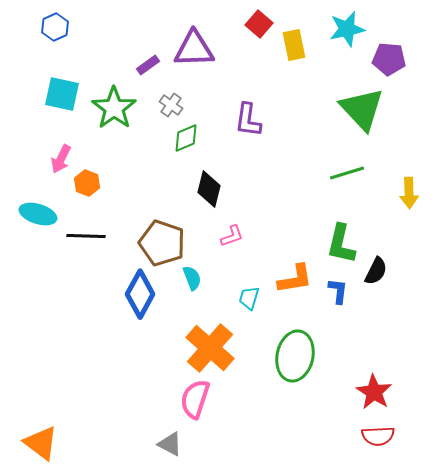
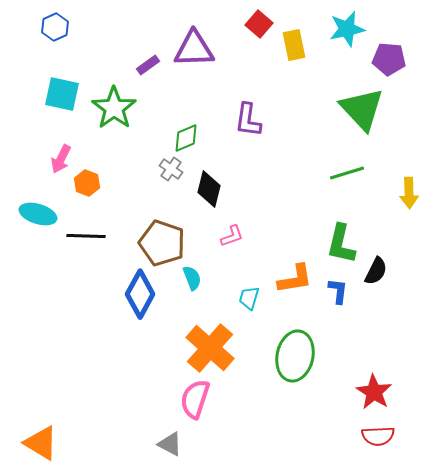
gray cross: moved 64 px down
orange triangle: rotated 6 degrees counterclockwise
